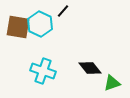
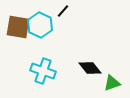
cyan hexagon: moved 1 px down
